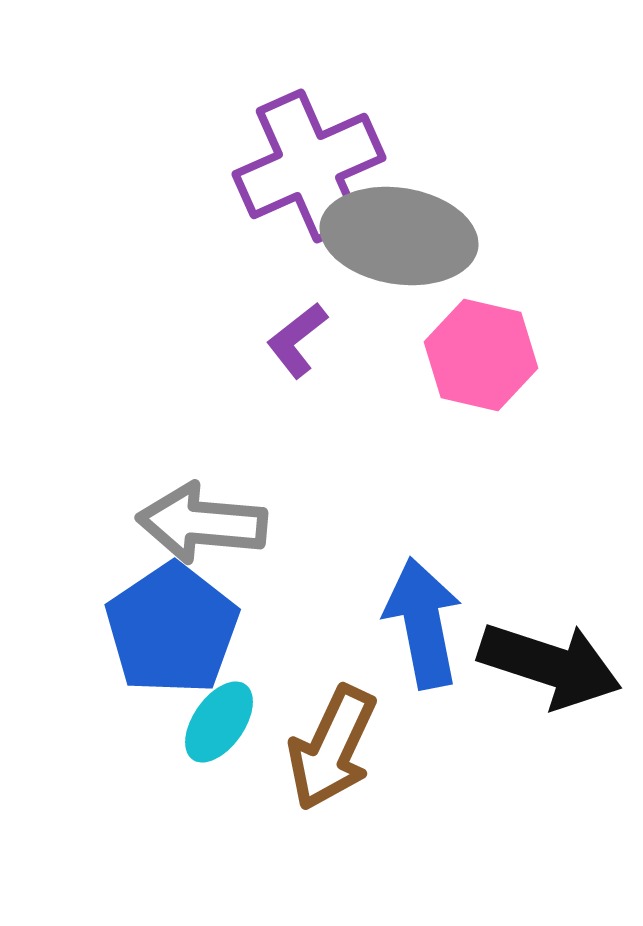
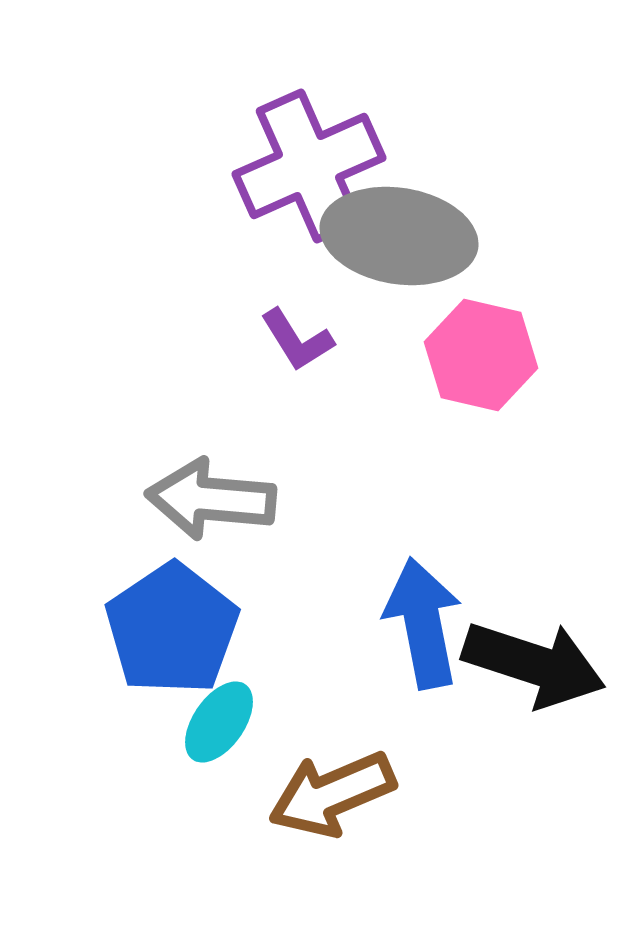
purple L-shape: rotated 84 degrees counterclockwise
gray arrow: moved 9 px right, 24 px up
black arrow: moved 16 px left, 1 px up
brown arrow: moved 46 px down; rotated 42 degrees clockwise
